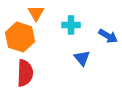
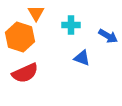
blue triangle: rotated 30 degrees counterclockwise
red semicircle: rotated 64 degrees clockwise
